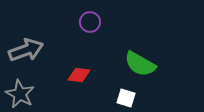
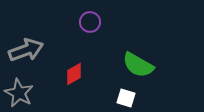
green semicircle: moved 2 px left, 1 px down
red diamond: moved 5 px left, 1 px up; rotated 35 degrees counterclockwise
gray star: moved 1 px left, 1 px up
